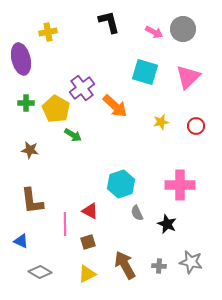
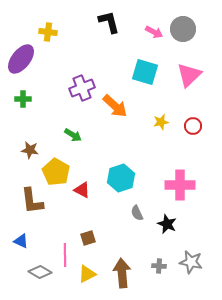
yellow cross: rotated 18 degrees clockwise
purple ellipse: rotated 52 degrees clockwise
pink triangle: moved 1 px right, 2 px up
purple cross: rotated 15 degrees clockwise
green cross: moved 3 px left, 4 px up
yellow pentagon: moved 63 px down
red circle: moved 3 px left
cyan hexagon: moved 6 px up
red triangle: moved 8 px left, 21 px up
pink line: moved 31 px down
brown square: moved 4 px up
brown arrow: moved 3 px left, 8 px down; rotated 24 degrees clockwise
